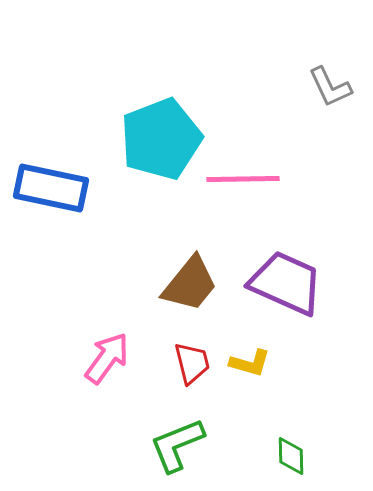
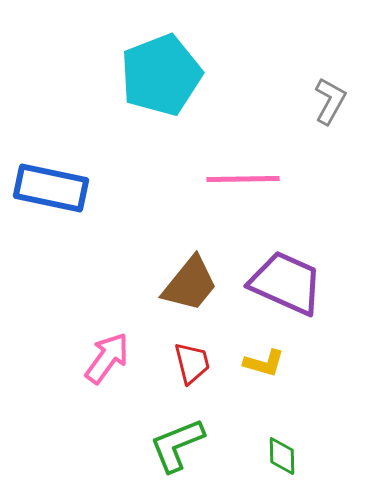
gray L-shape: moved 14 px down; rotated 126 degrees counterclockwise
cyan pentagon: moved 64 px up
yellow L-shape: moved 14 px right
green diamond: moved 9 px left
